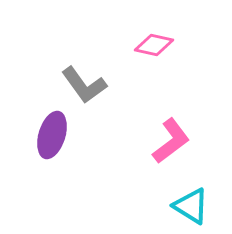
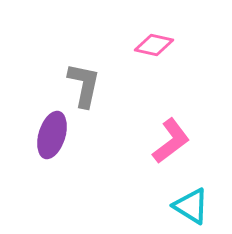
gray L-shape: rotated 132 degrees counterclockwise
